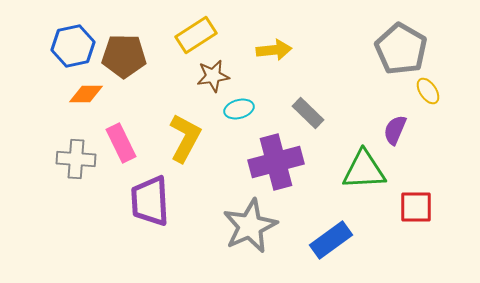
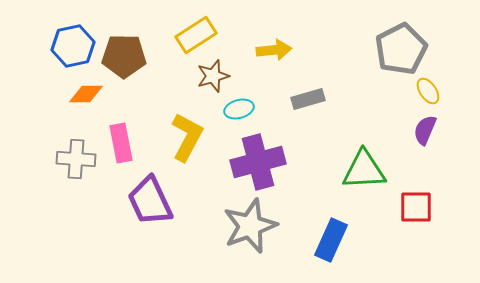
gray pentagon: rotated 15 degrees clockwise
brown star: rotated 8 degrees counterclockwise
gray rectangle: moved 14 px up; rotated 60 degrees counterclockwise
purple semicircle: moved 30 px right
yellow L-shape: moved 2 px right, 1 px up
pink rectangle: rotated 15 degrees clockwise
purple cross: moved 18 px left
purple trapezoid: rotated 22 degrees counterclockwise
gray star: rotated 4 degrees clockwise
blue rectangle: rotated 30 degrees counterclockwise
